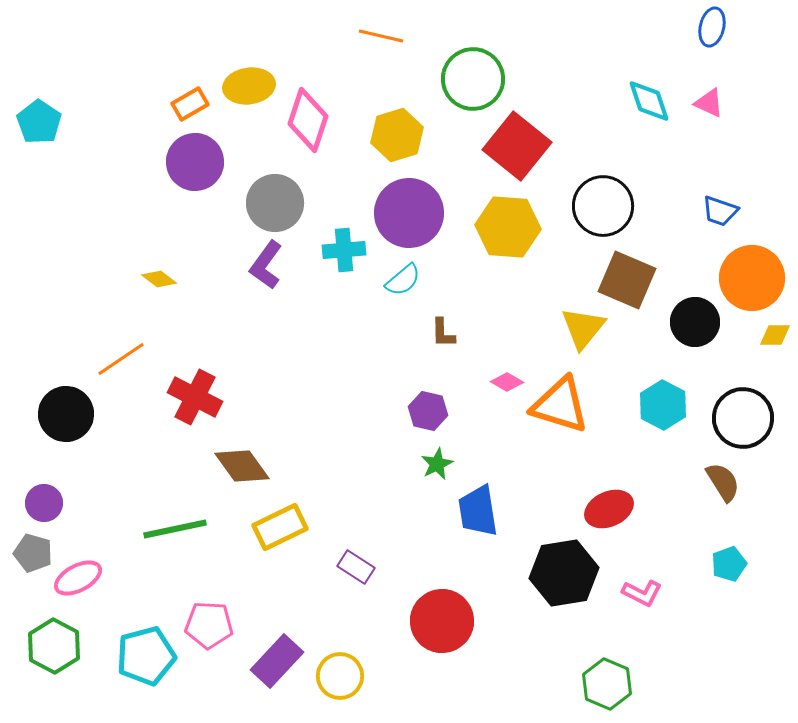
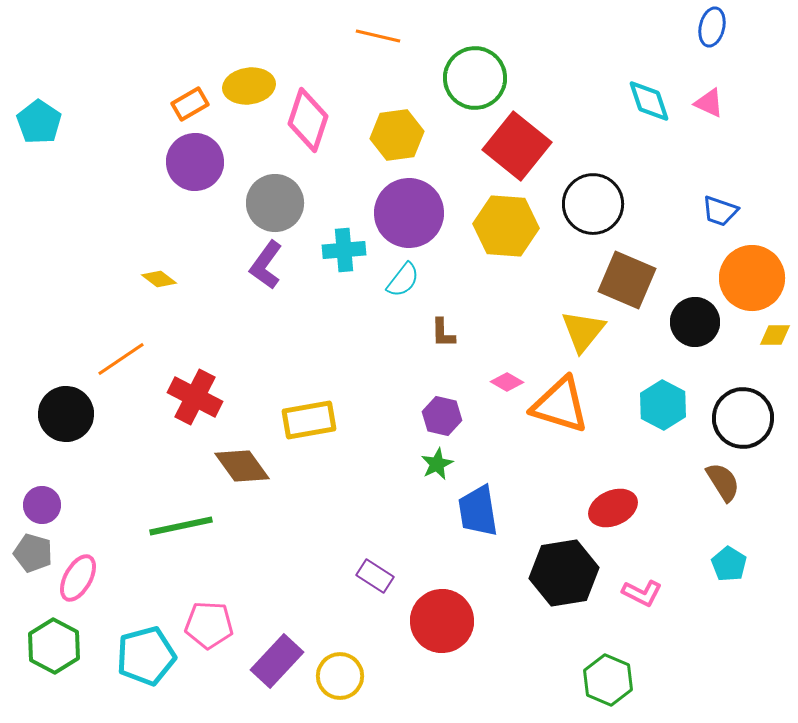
orange line at (381, 36): moved 3 px left
green circle at (473, 79): moved 2 px right, 1 px up
yellow hexagon at (397, 135): rotated 9 degrees clockwise
black circle at (603, 206): moved 10 px left, 2 px up
yellow hexagon at (508, 227): moved 2 px left, 1 px up
cyan semicircle at (403, 280): rotated 12 degrees counterclockwise
yellow triangle at (583, 328): moved 3 px down
purple hexagon at (428, 411): moved 14 px right, 5 px down
purple circle at (44, 503): moved 2 px left, 2 px down
red ellipse at (609, 509): moved 4 px right, 1 px up
yellow rectangle at (280, 527): moved 29 px right, 107 px up; rotated 16 degrees clockwise
green line at (175, 529): moved 6 px right, 3 px up
cyan pentagon at (729, 564): rotated 20 degrees counterclockwise
purple rectangle at (356, 567): moved 19 px right, 9 px down
pink ellipse at (78, 578): rotated 33 degrees counterclockwise
green hexagon at (607, 684): moved 1 px right, 4 px up
